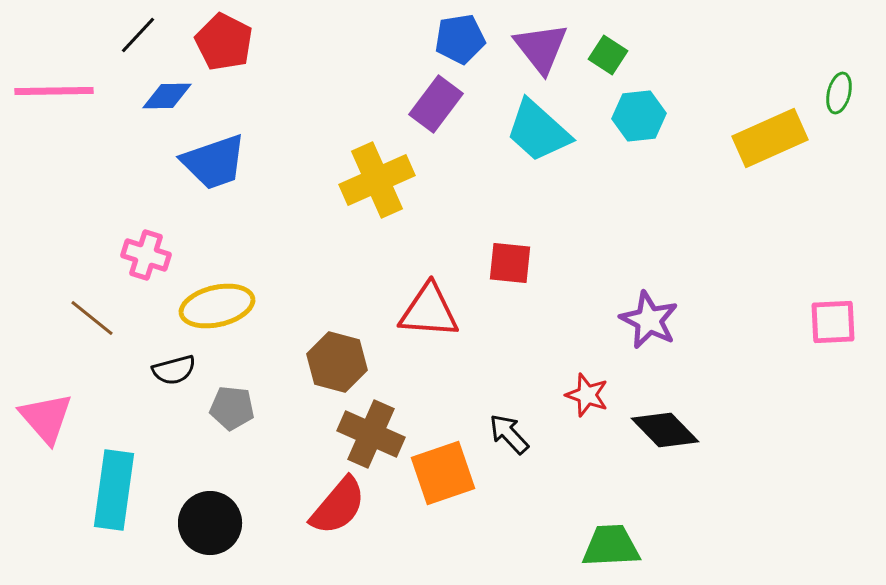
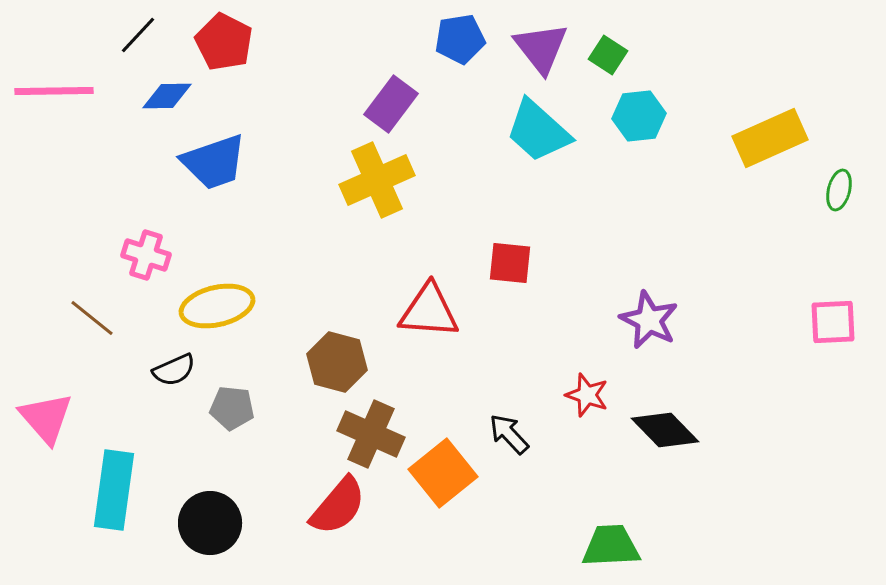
green ellipse: moved 97 px down
purple rectangle: moved 45 px left
black semicircle: rotated 9 degrees counterclockwise
orange square: rotated 20 degrees counterclockwise
